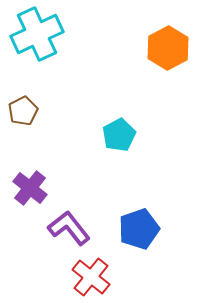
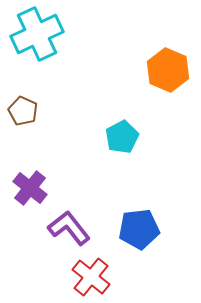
orange hexagon: moved 22 px down; rotated 9 degrees counterclockwise
brown pentagon: rotated 20 degrees counterclockwise
cyan pentagon: moved 3 px right, 2 px down
blue pentagon: rotated 12 degrees clockwise
